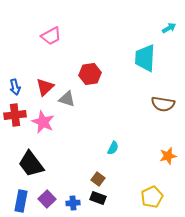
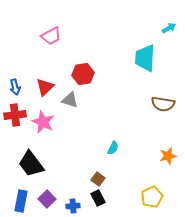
red hexagon: moved 7 px left
gray triangle: moved 3 px right, 1 px down
black rectangle: rotated 42 degrees clockwise
blue cross: moved 3 px down
